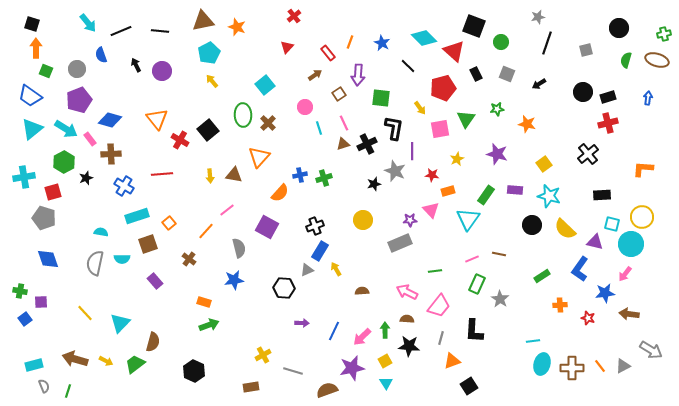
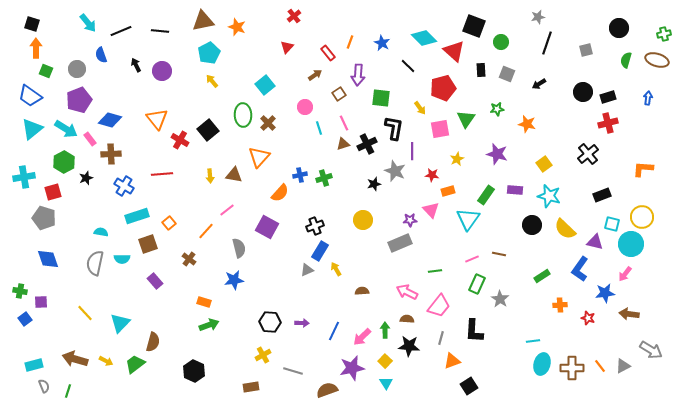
black rectangle at (476, 74): moved 5 px right, 4 px up; rotated 24 degrees clockwise
black rectangle at (602, 195): rotated 18 degrees counterclockwise
black hexagon at (284, 288): moved 14 px left, 34 px down
yellow square at (385, 361): rotated 16 degrees counterclockwise
